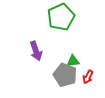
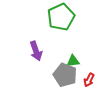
red arrow: moved 1 px right, 3 px down
